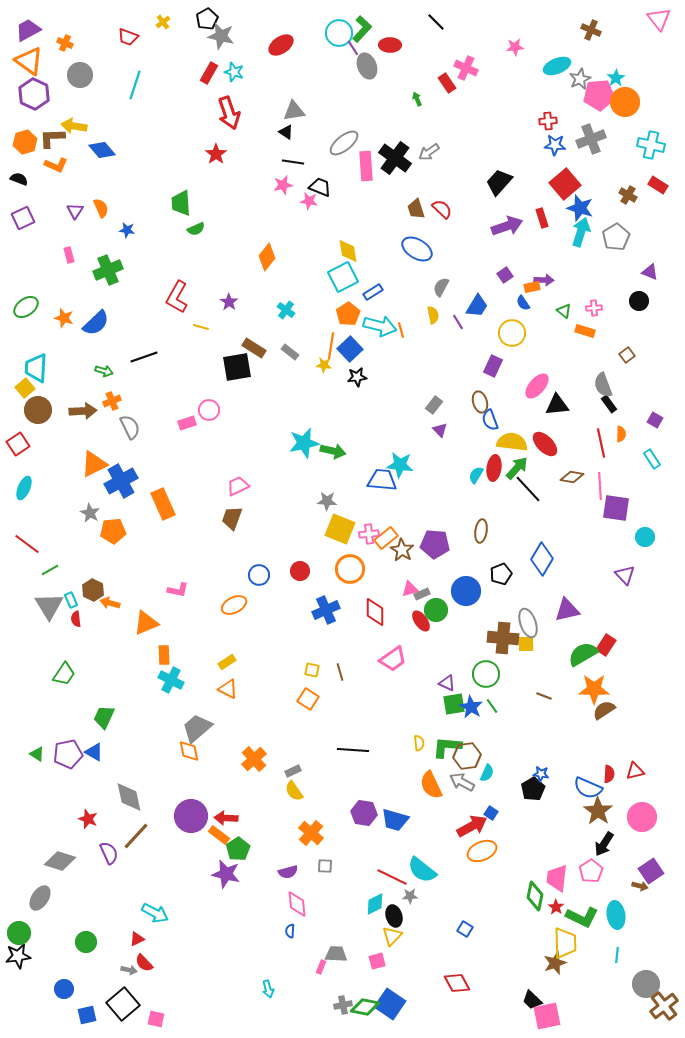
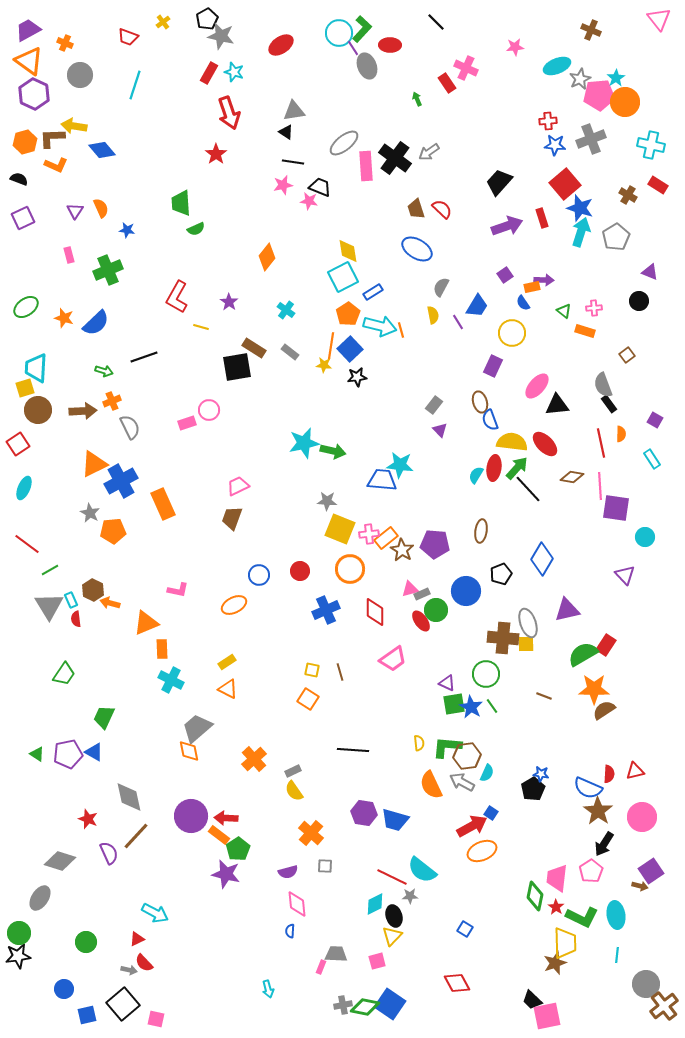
yellow square at (25, 388): rotated 24 degrees clockwise
orange rectangle at (164, 655): moved 2 px left, 6 px up
